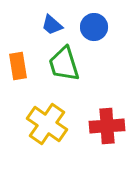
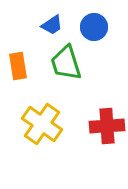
blue trapezoid: rotated 75 degrees counterclockwise
green trapezoid: moved 2 px right, 1 px up
yellow cross: moved 5 px left
